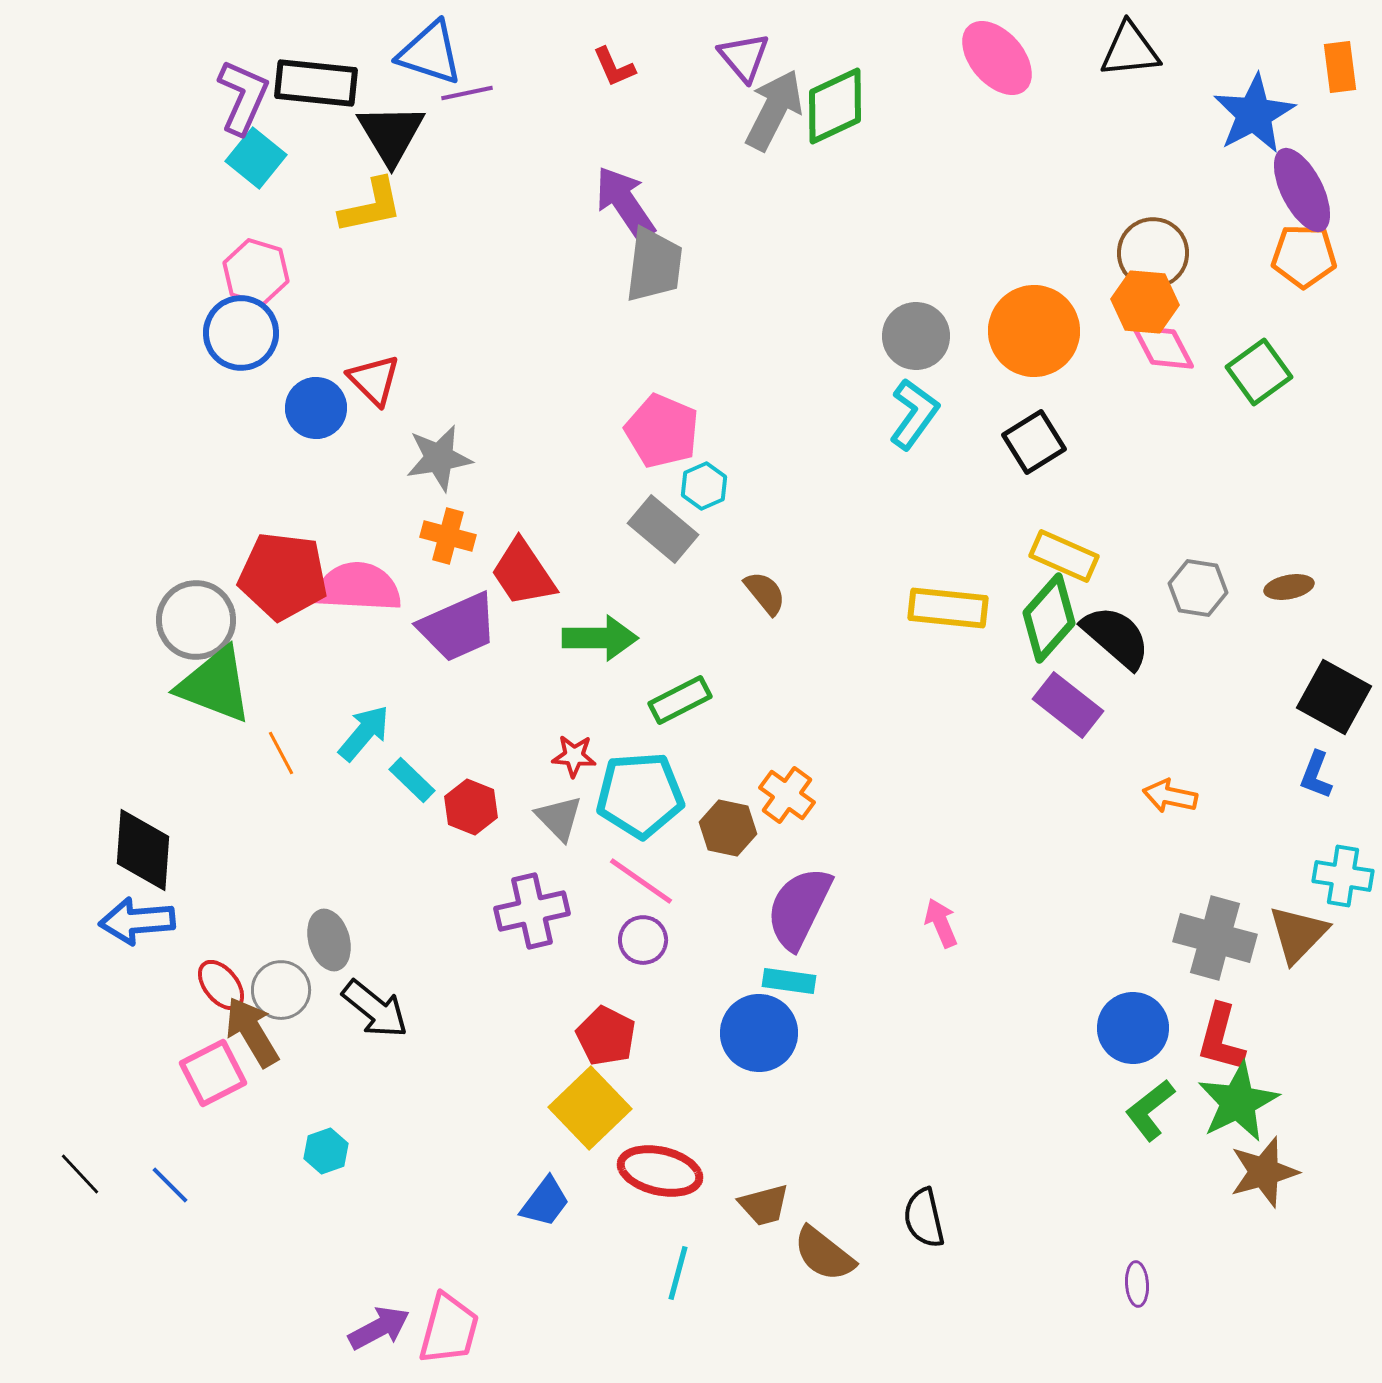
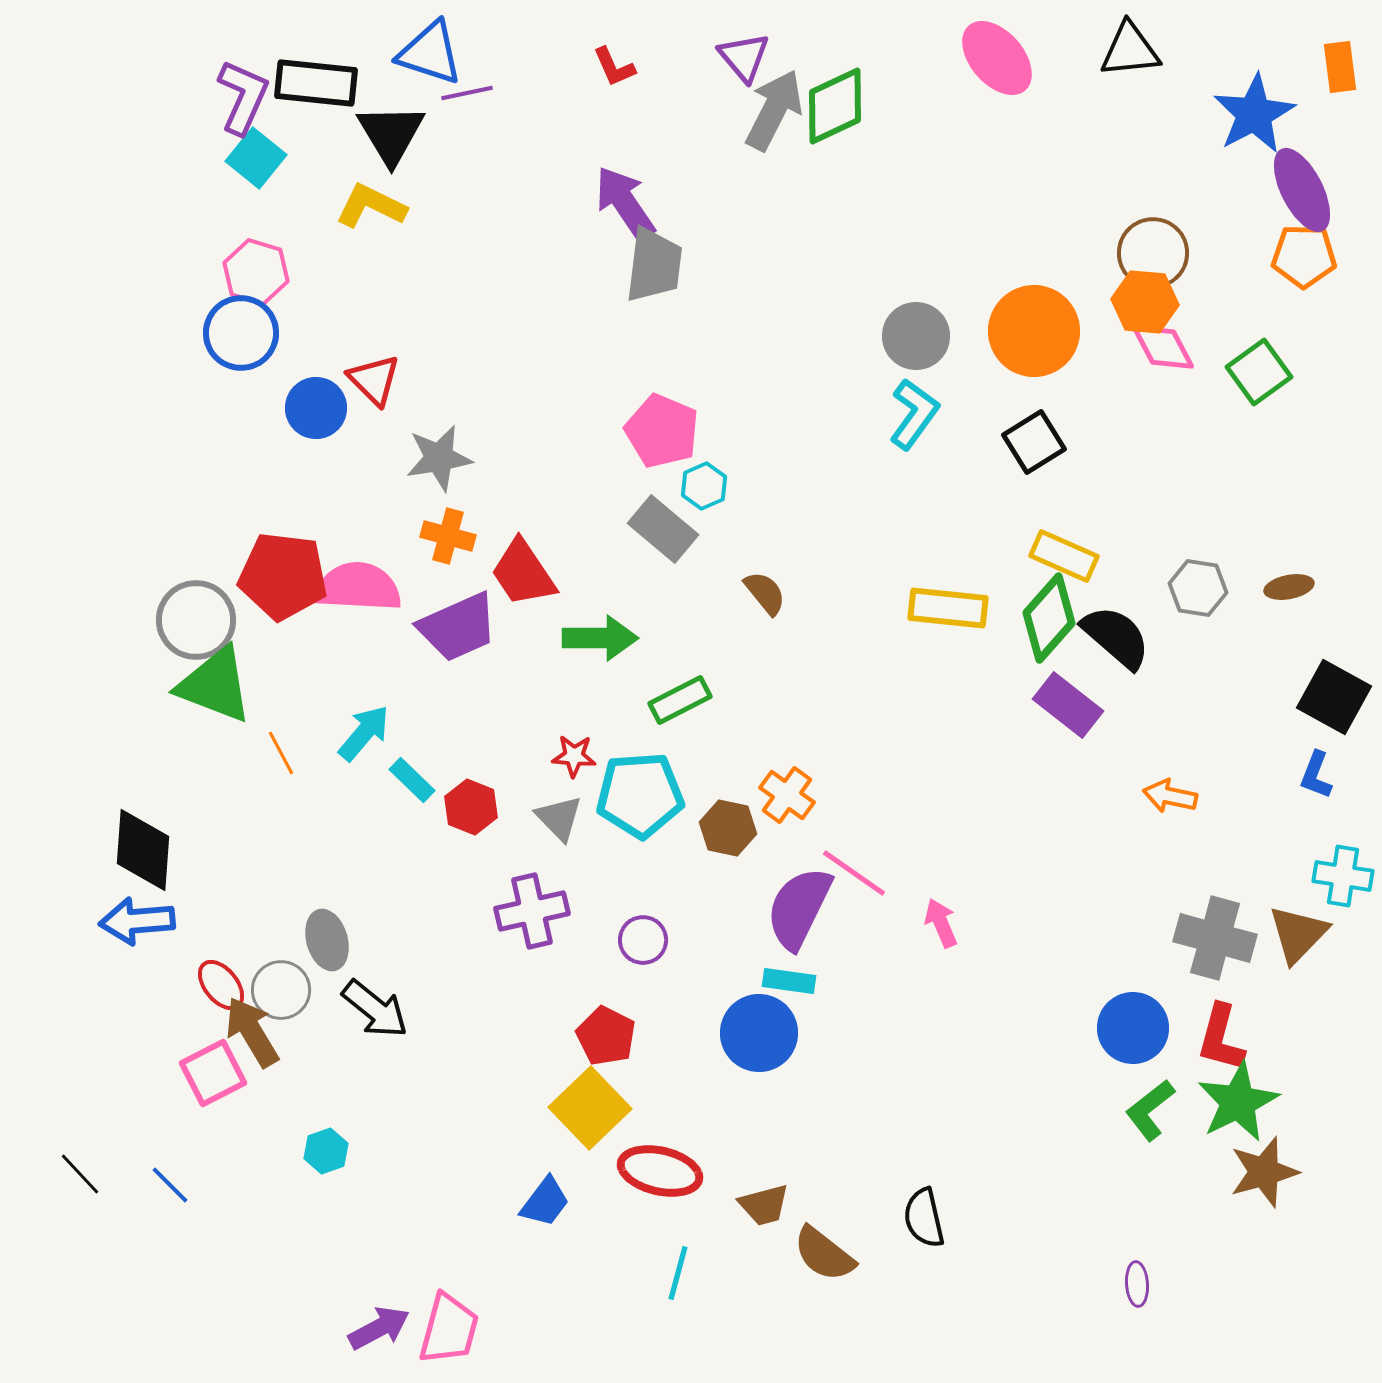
yellow L-shape at (371, 206): rotated 142 degrees counterclockwise
pink line at (641, 881): moved 213 px right, 8 px up
gray ellipse at (329, 940): moved 2 px left
